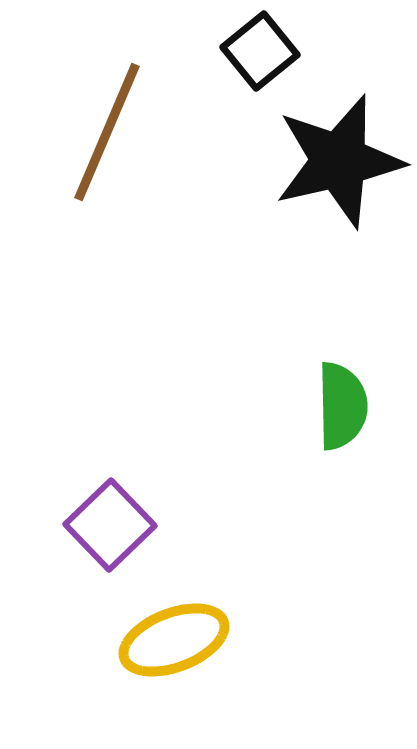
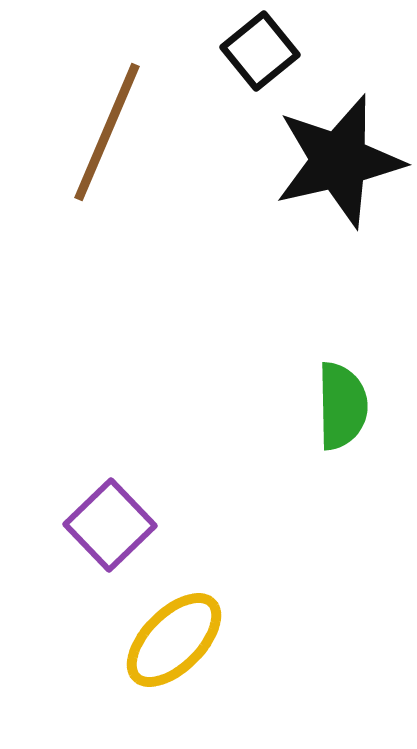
yellow ellipse: rotated 24 degrees counterclockwise
